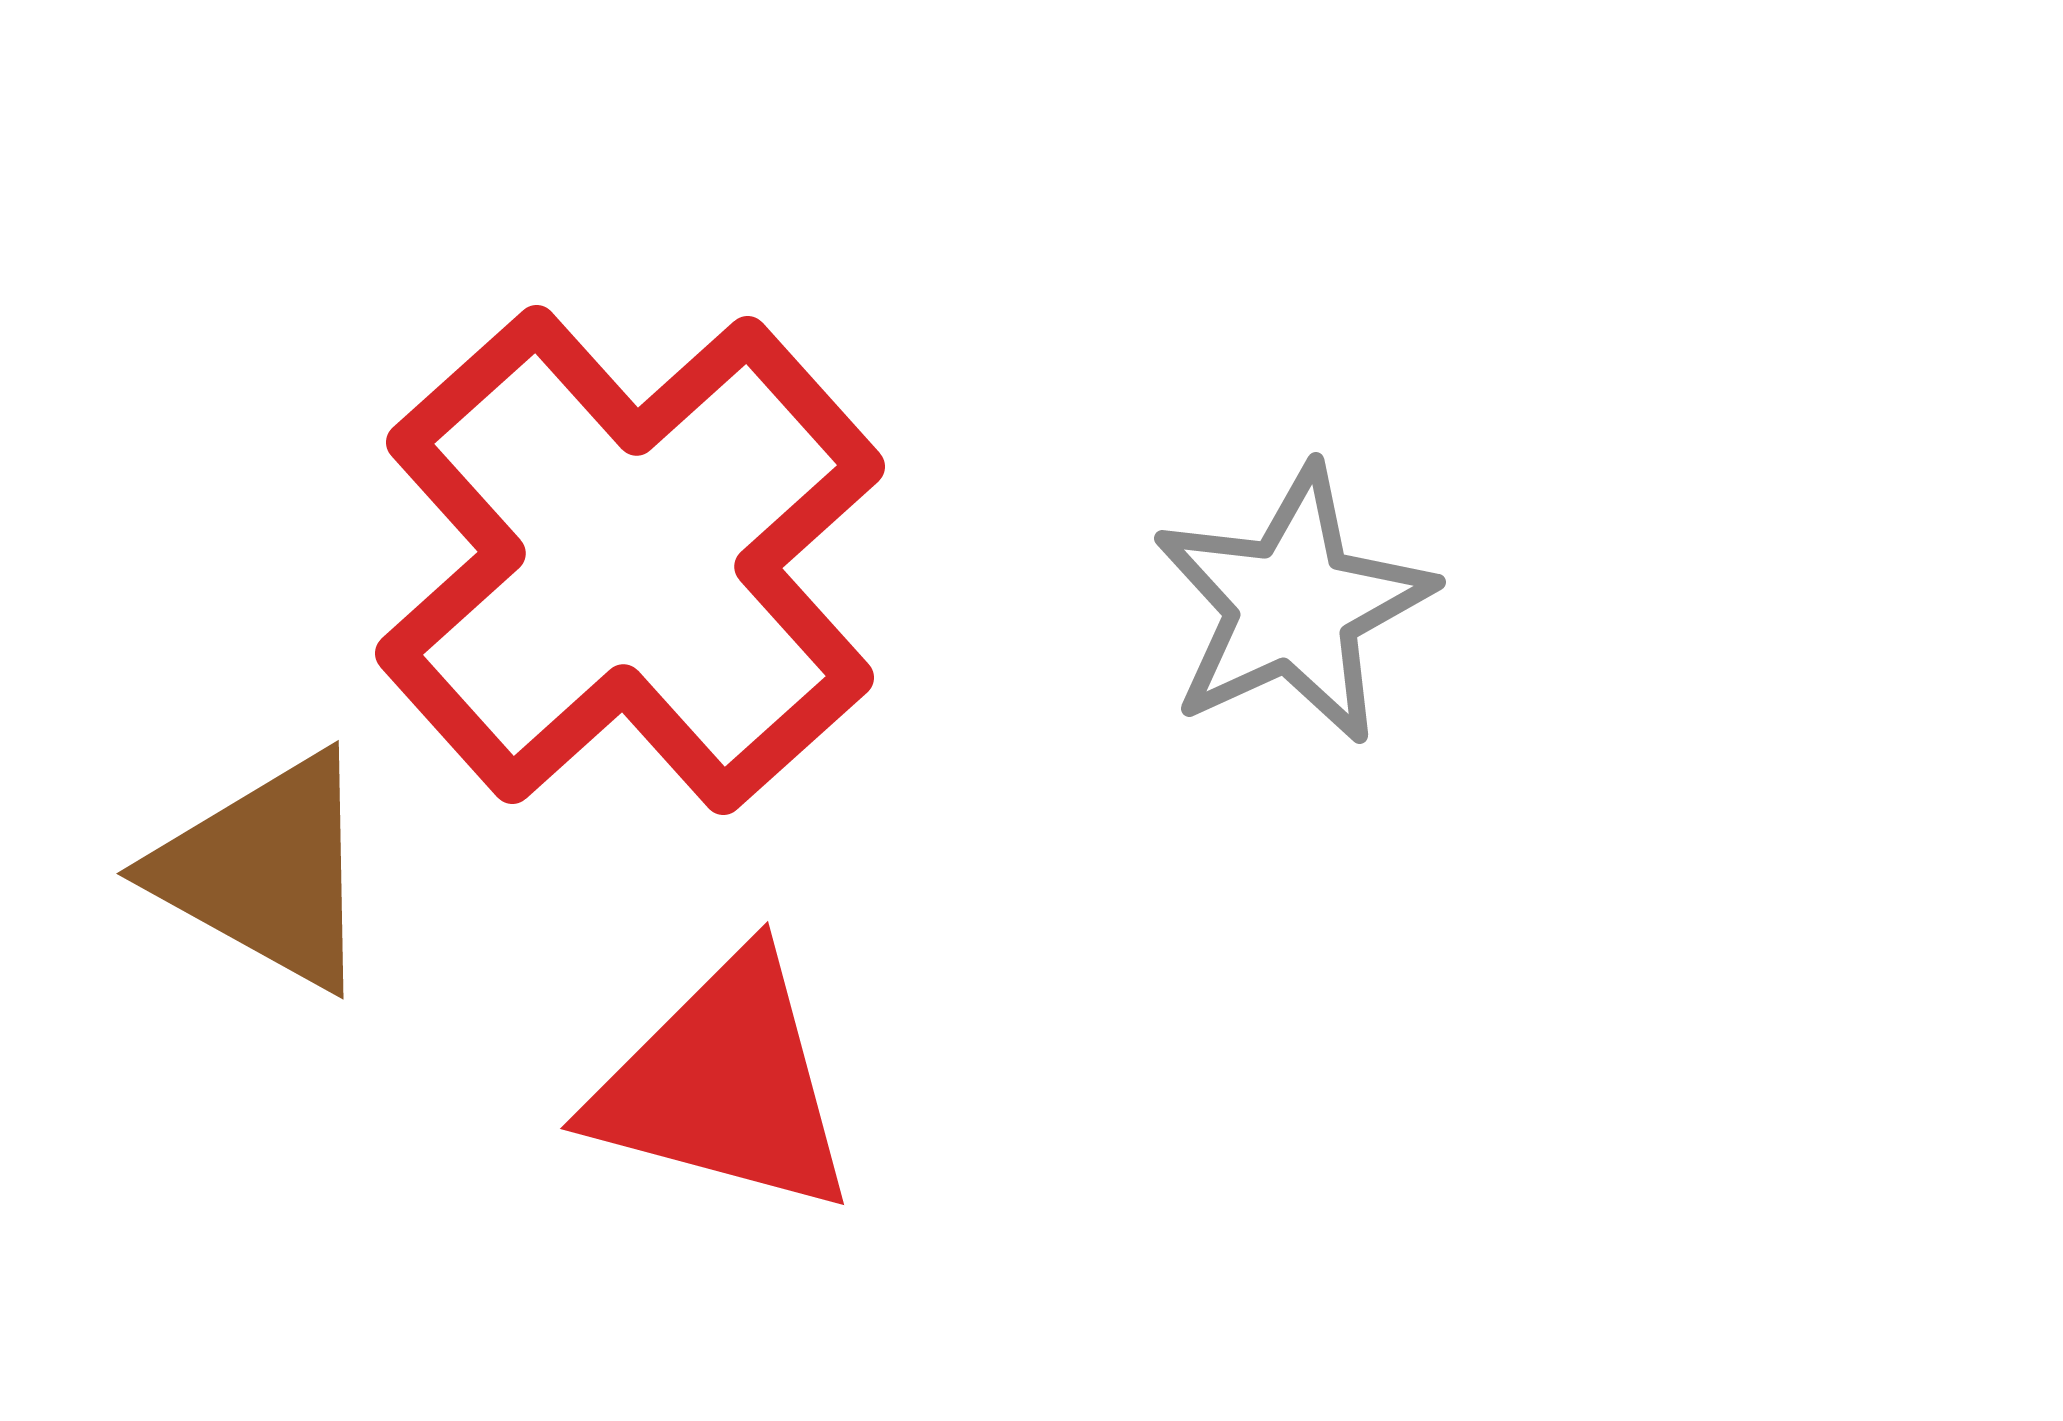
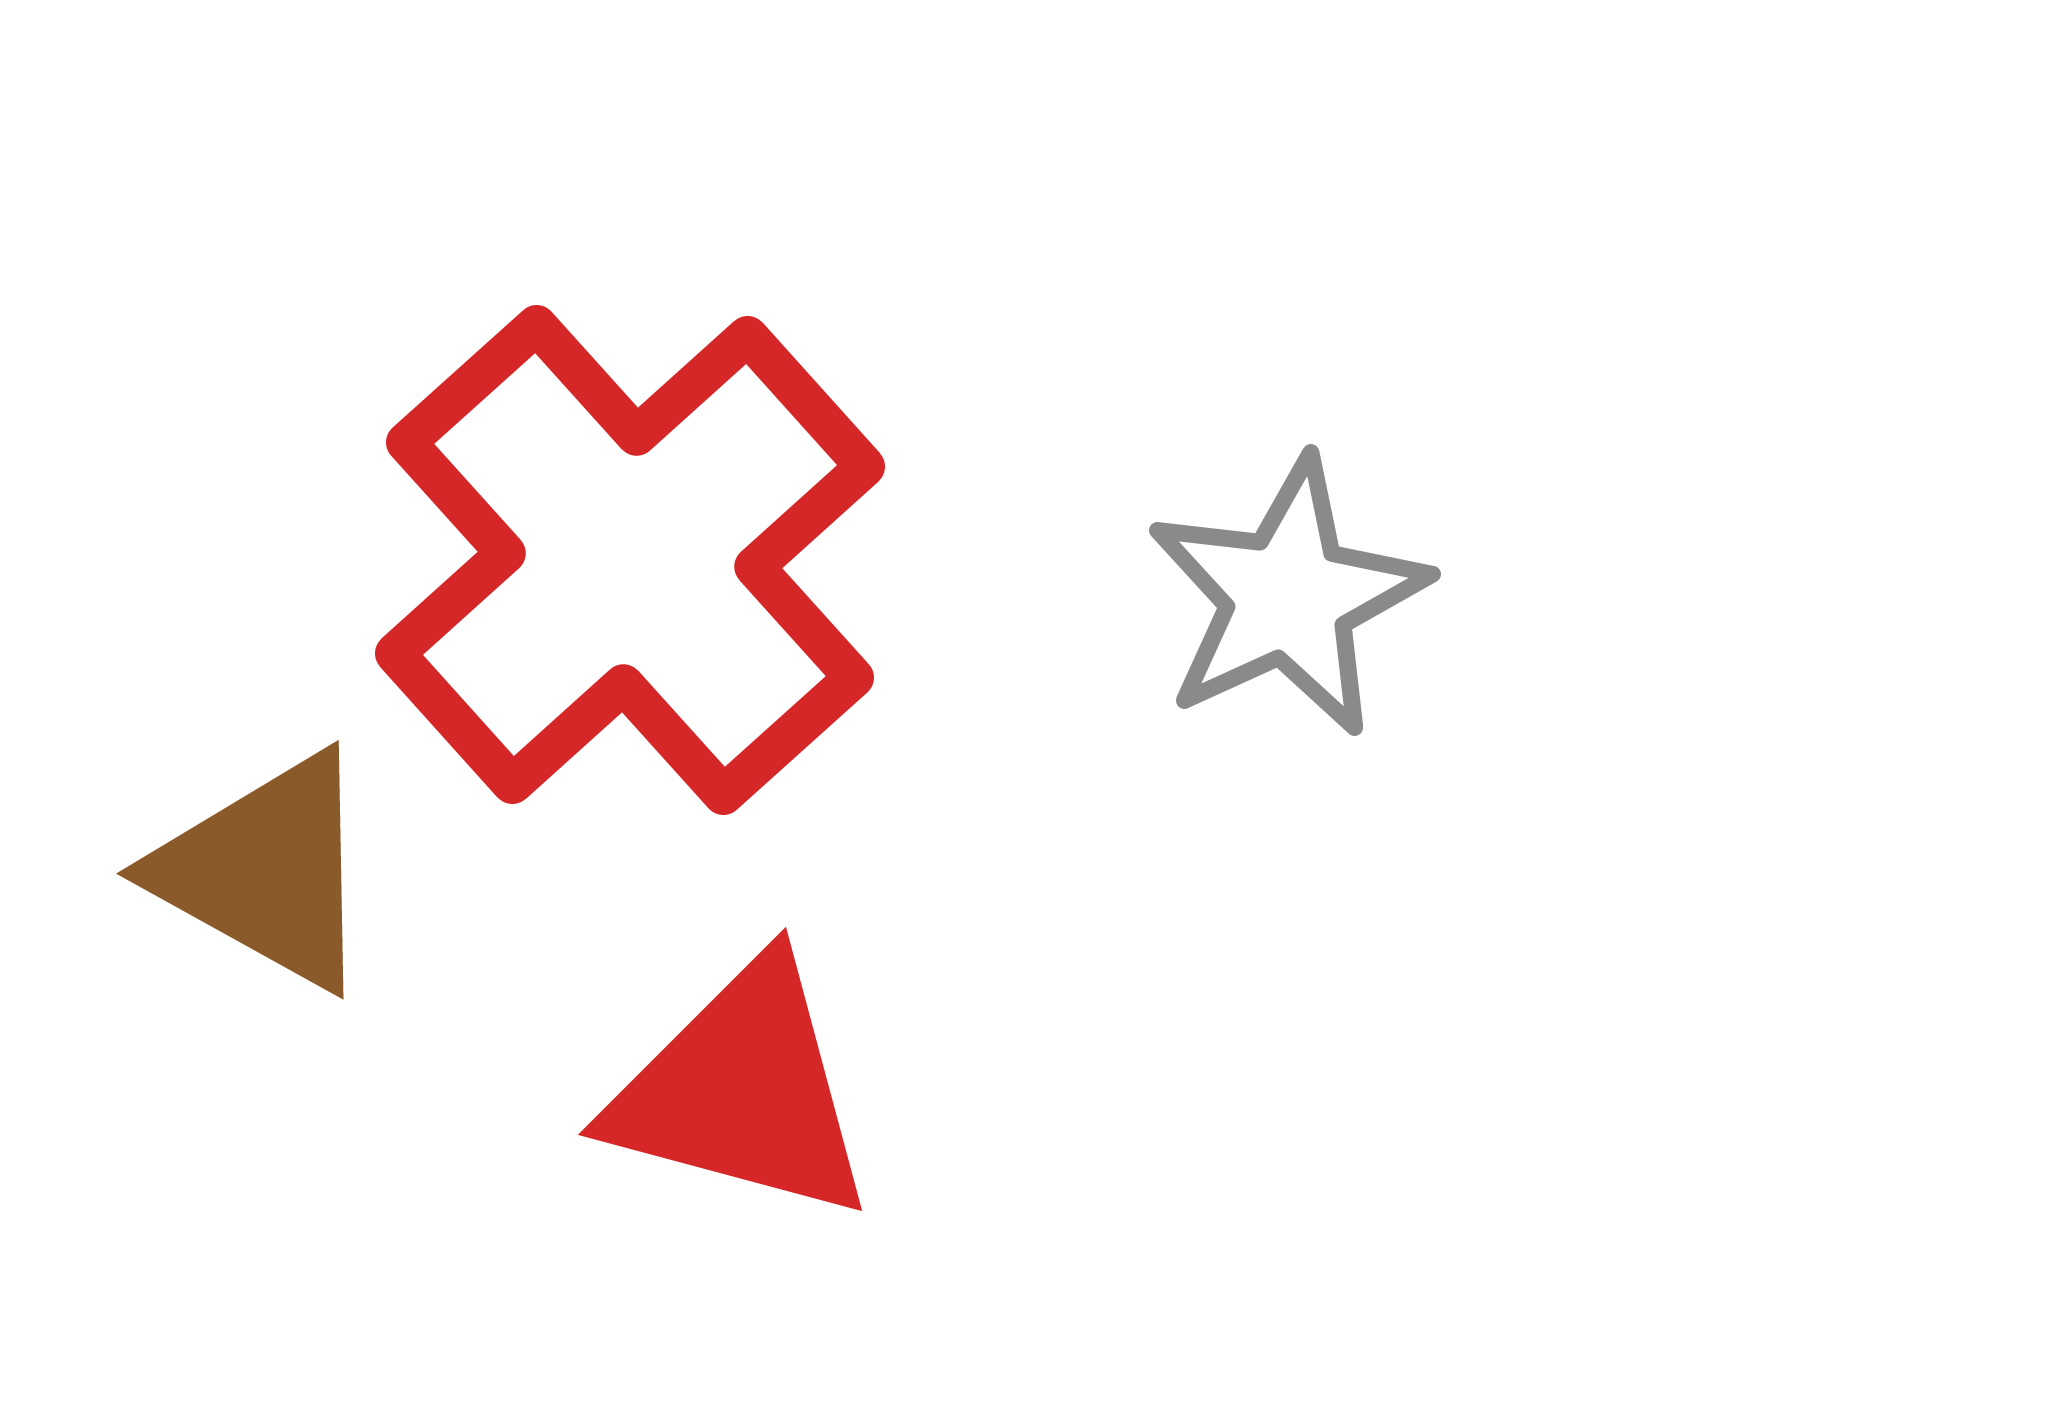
gray star: moved 5 px left, 8 px up
red triangle: moved 18 px right, 6 px down
